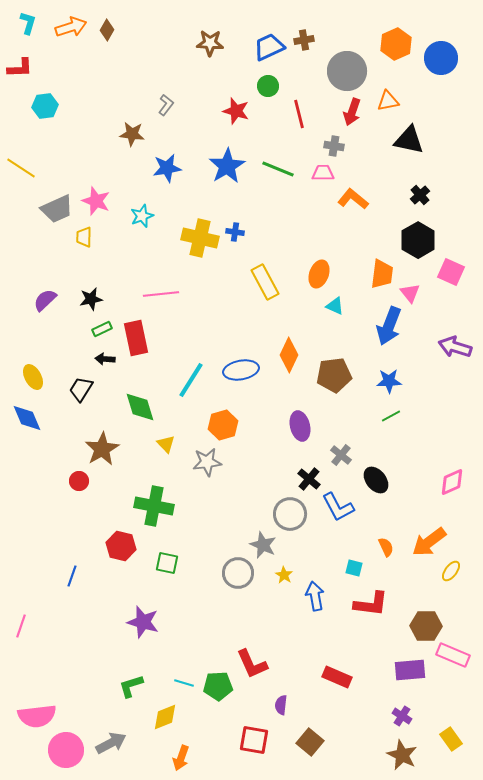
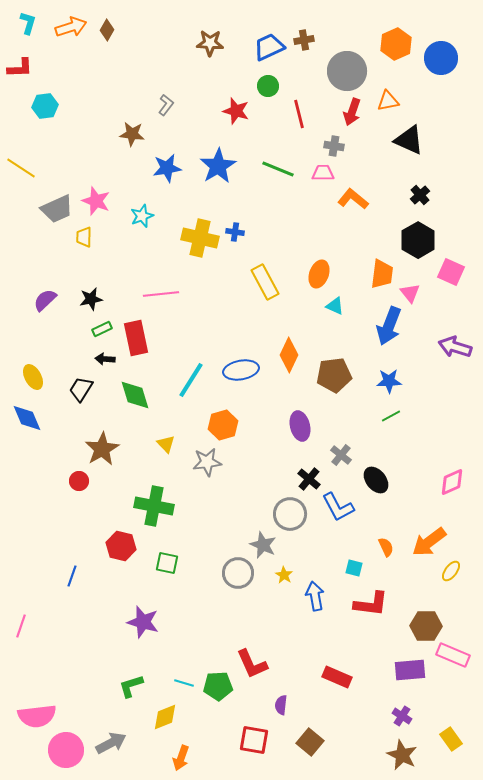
black triangle at (409, 140): rotated 12 degrees clockwise
blue star at (227, 166): moved 9 px left
green diamond at (140, 407): moved 5 px left, 12 px up
